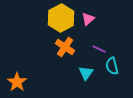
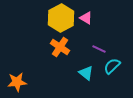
pink triangle: moved 2 px left, 1 px up; rotated 48 degrees counterclockwise
orange cross: moved 5 px left
cyan semicircle: rotated 60 degrees clockwise
cyan triangle: rotated 28 degrees counterclockwise
orange star: rotated 30 degrees clockwise
